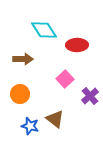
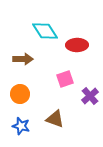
cyan diamond: moved 1 px right, 1 px down
pink square: rotated 24 degrees clockwise
brown triangle: rotated 18 degrees counterclockwise
blue star: moved 9 px left
